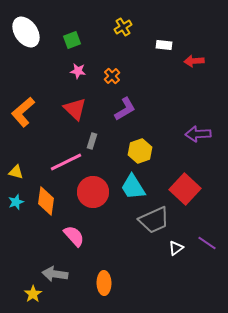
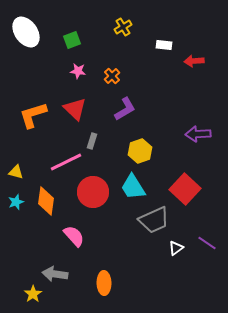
orange L-shape: moved 10 px right, 3 px down; rotated 24 degrees clockwise
